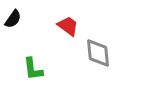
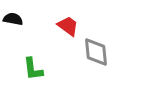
black semicircle: rotated 114 degrees counterclockwise
gray diamond: moved 2 px left, 1 px up
